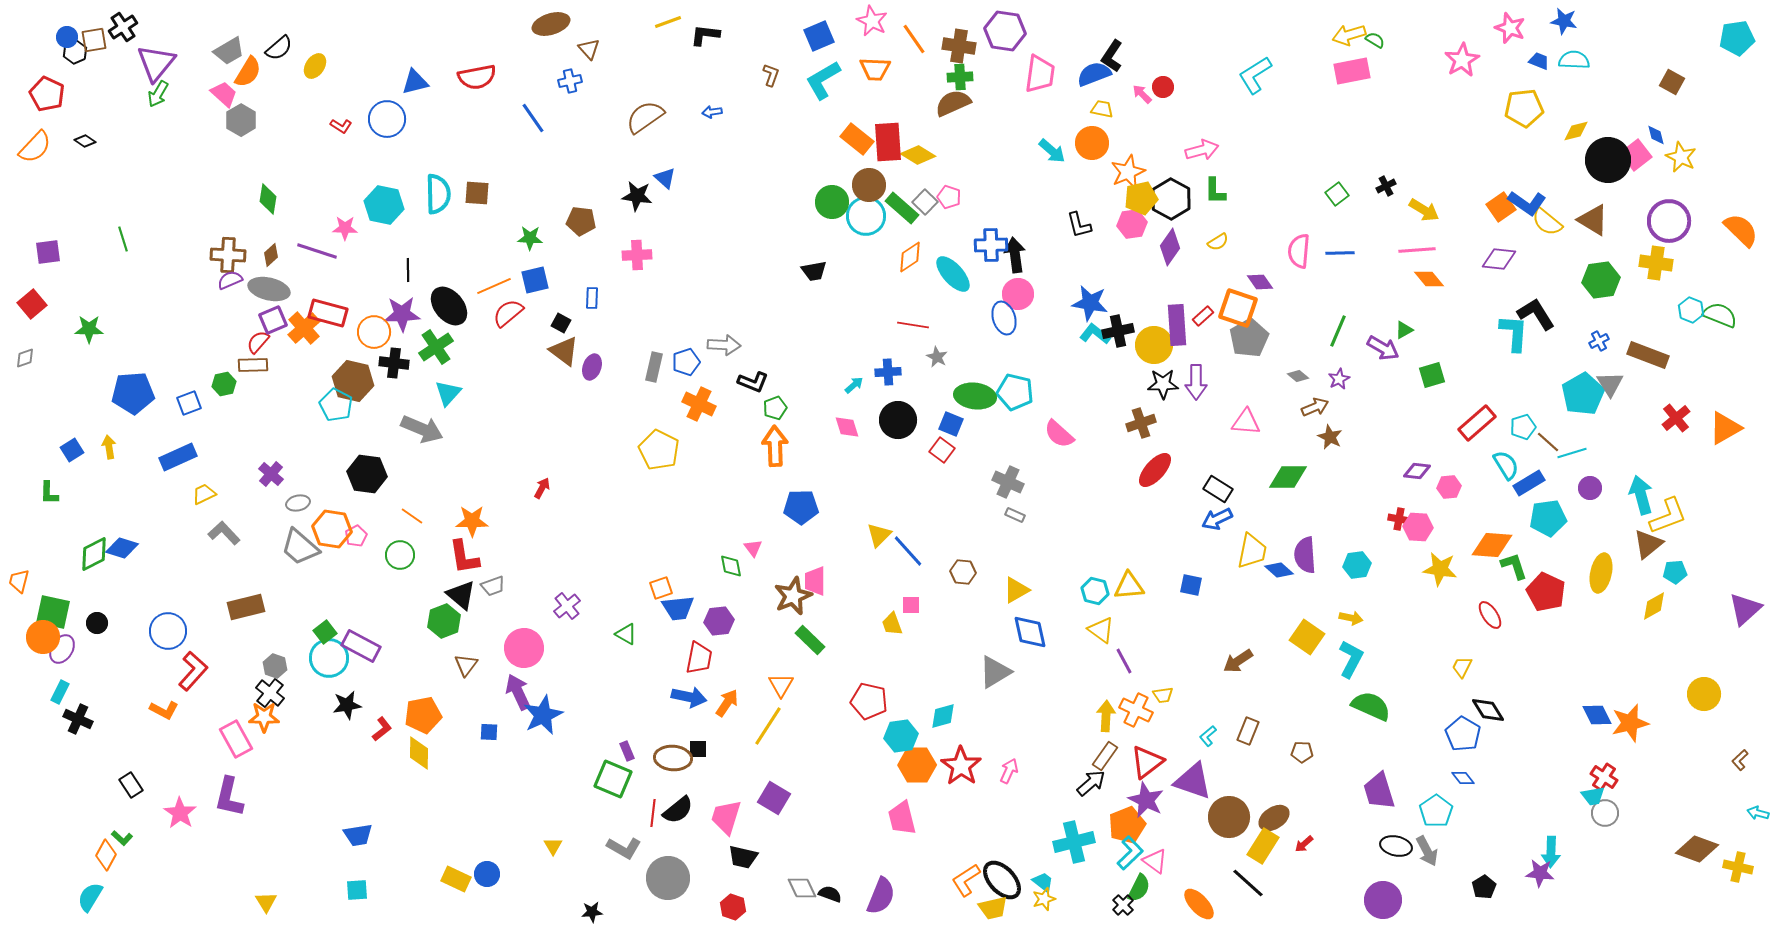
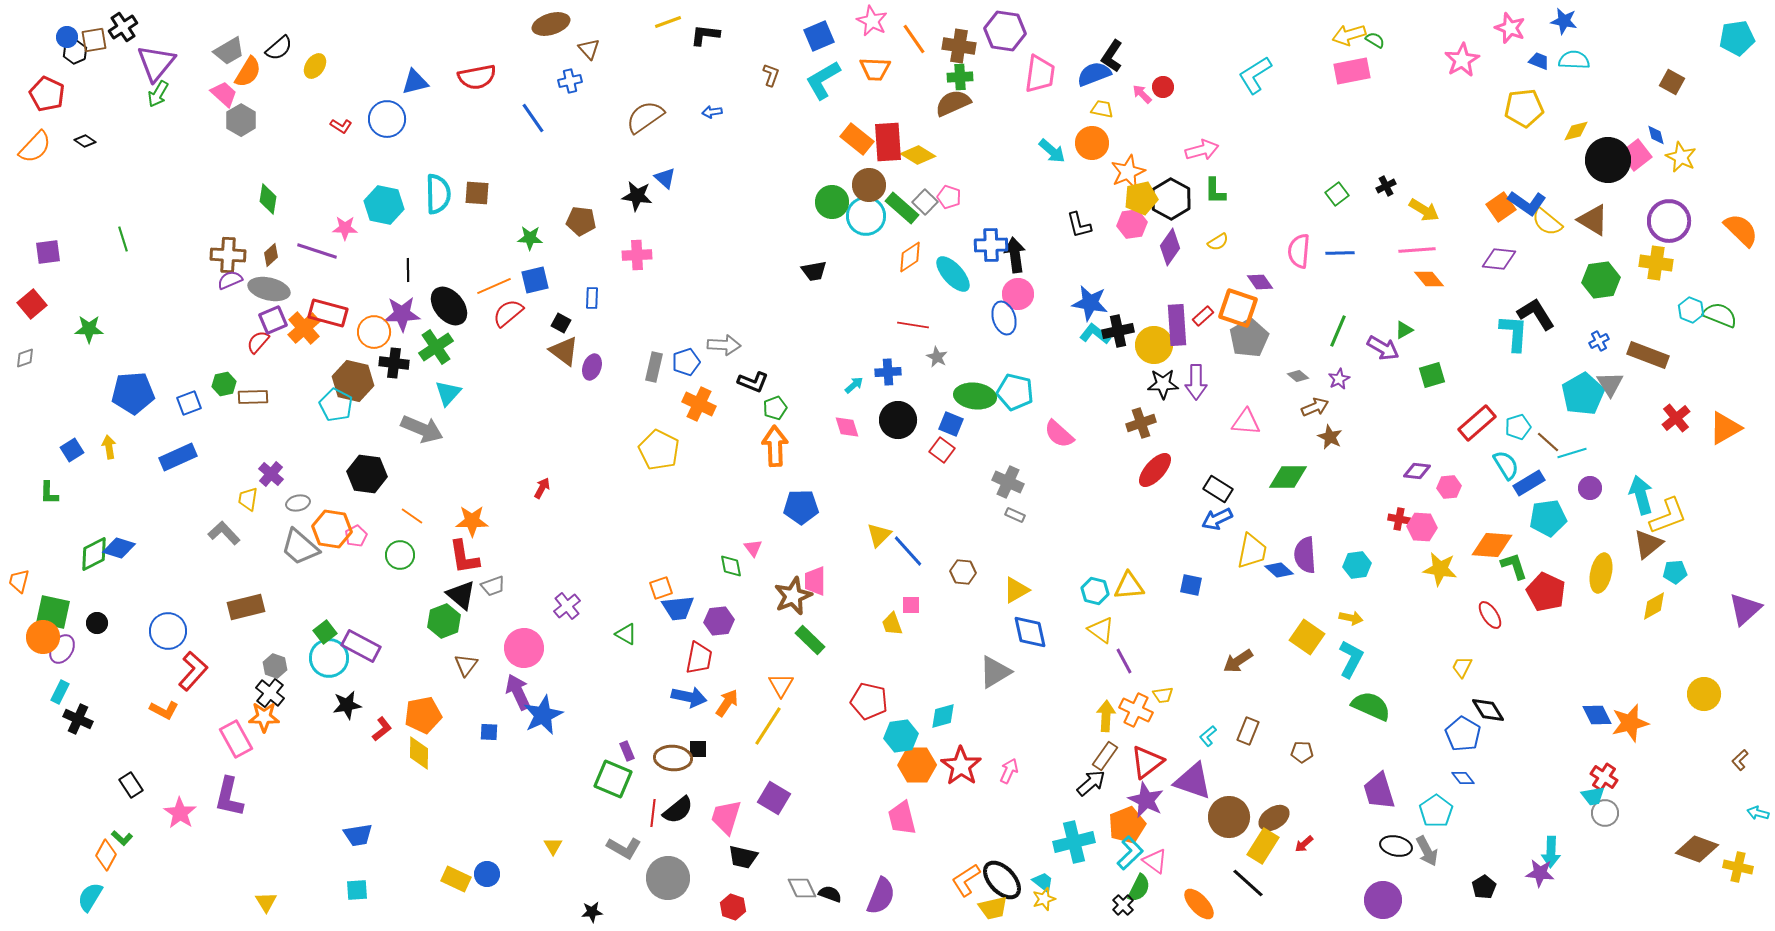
brown rectangle at (253, 365): moved 32 px down
cyan pentagon at (1523, 427): moved 5 px left
yellow trapezoid at (204, 494): moved 44 px right, 5 px down; rotated 55 degrees counterclockwise
pink hexagon at (1418, 527): moved 4 px right
blue diamond at (122, 548): moved 3 px left
